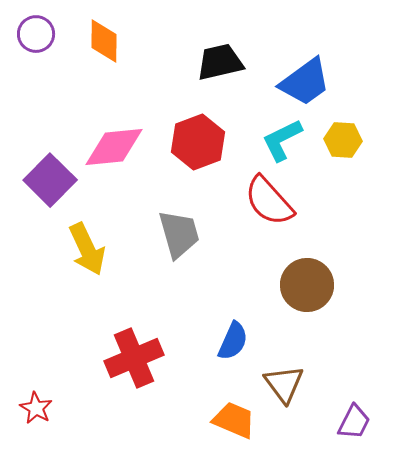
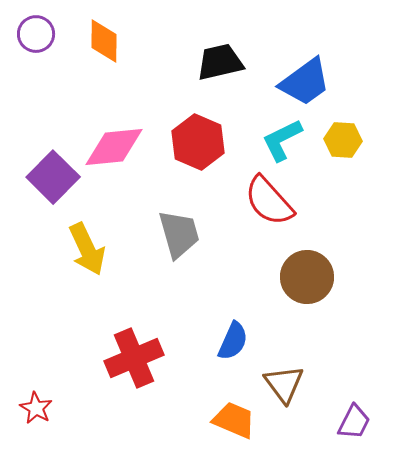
red hexagon: rotated 16 degrees counterclockwise
purple square: moved 3 px right, 3 px up
brown circle: moved 8 px up
